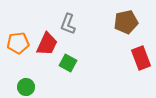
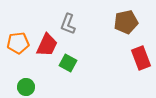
red trapezoid: moved 1 px down
